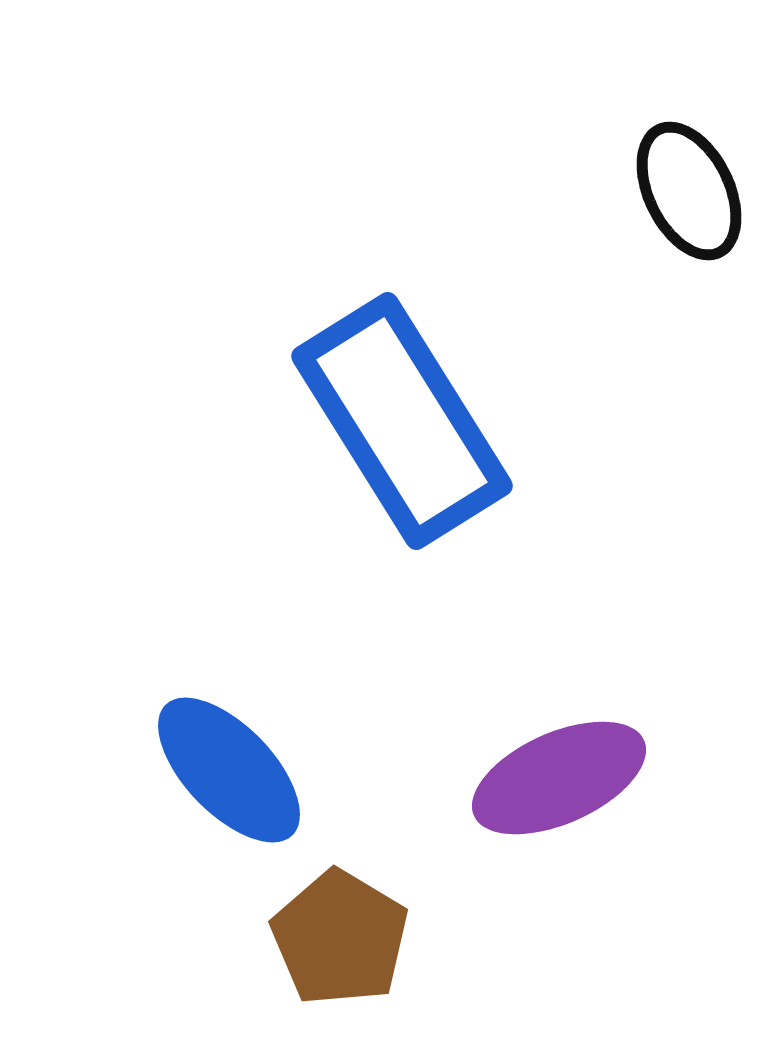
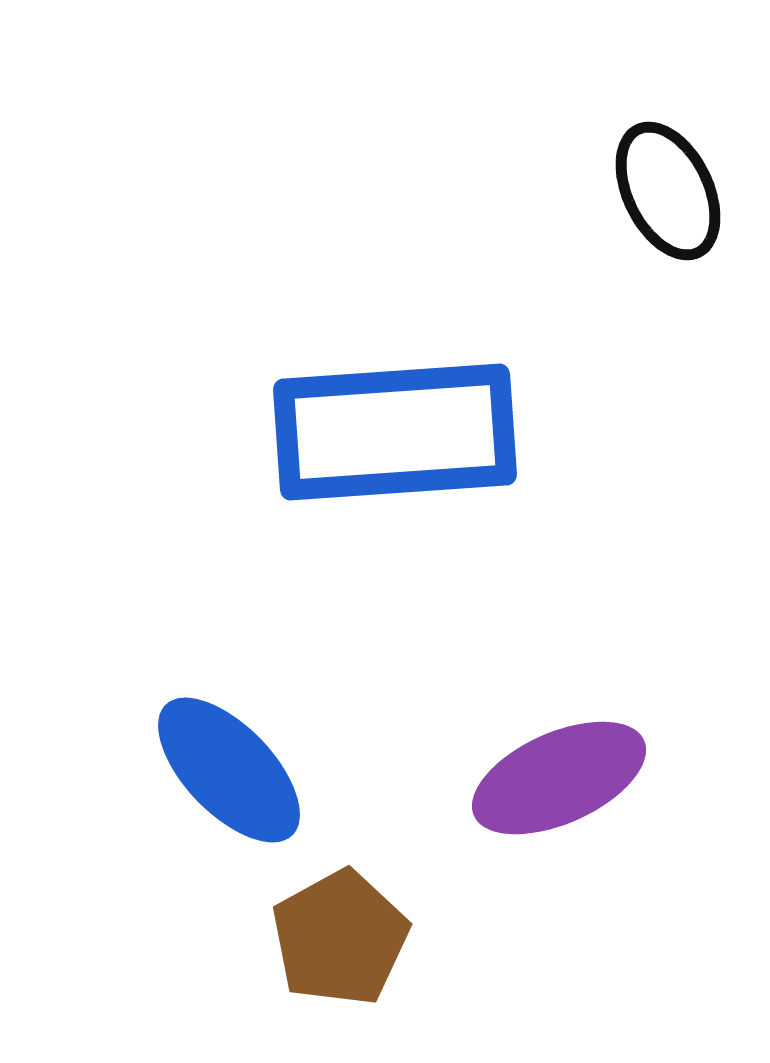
black ellipse: moved 21 px left
blue rectangle: moved 7 px left, 11 px down; rotated 62 degrees counterclockwise
brown pentagon: rotated 12 degrees clockwise
